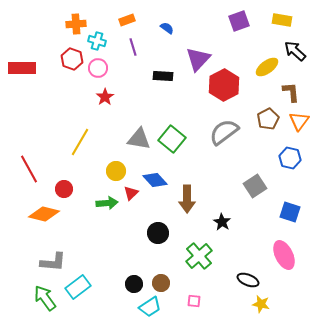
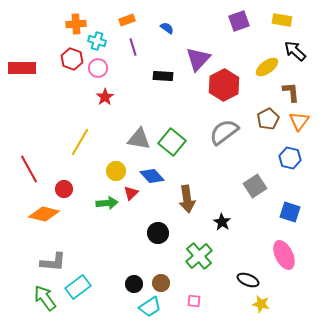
green square at (172, 139): moved 3 px down
blue diamond at (155, 180): moved 3 px left, 4 px up
brown arrow at (187, 199): rotated 8 degrees counterclockwise
